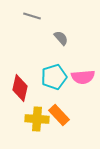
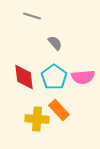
gray semicircle: moved 6 px left, 5 px down
cyan pentagon: rotated 20 degrees counterclockwise
red diamond: moved 4 px right, 11 px up; rotated 20 degrees counterclockwise
orange rectangle: moved 5 px up
